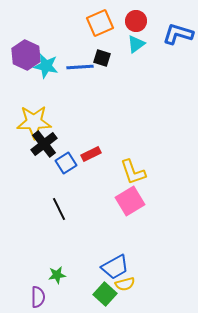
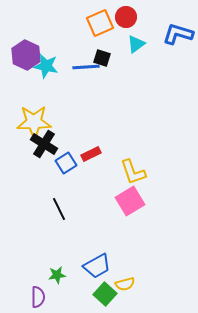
red circle: moved 10 px left, 4 px up
blue line: moved 6 px right
black cross: rotated 20 degrees counterclockwise
blue trapezoid: moved 18 px left, 1 px up
